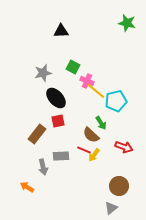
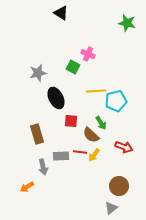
black triangle: moved 18 px up; rotated 35 degrees clockwise
gray star: moved 5 px left
pink cross: moved 1 px right, 27 px up
yellow line: rotated 42 degrees counterclockwise
black ellipse: rotated 15 degrees clockwise
red square: moved 13 px right; rotated 16 degrees clockwise
brown rectangle: rotated 54 degrees counterclockwise
red line: moved 4 px left, 2 px down; rotated 16 degrees counterclockwise
orange arrow: rotated 64 degrees counterclockwise
